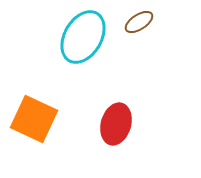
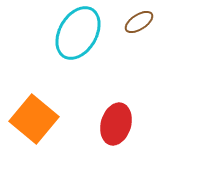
cyan ellipse: moved 5 px left, 4 px up
orange square: rotated 15 degrees clockwise
